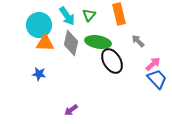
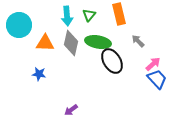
cyan arrow: rotated 30 degrees clockwise
cyan circle: moved 20 px left
